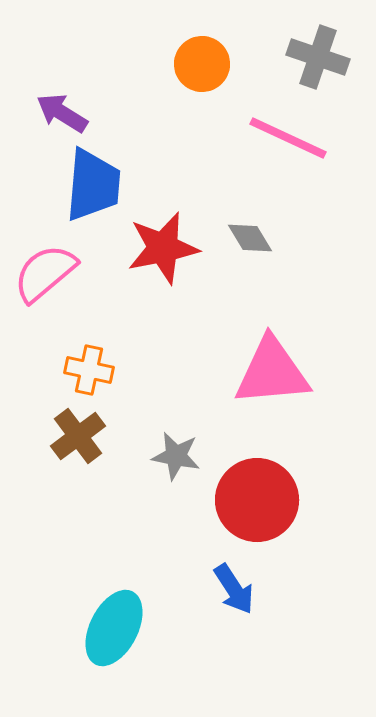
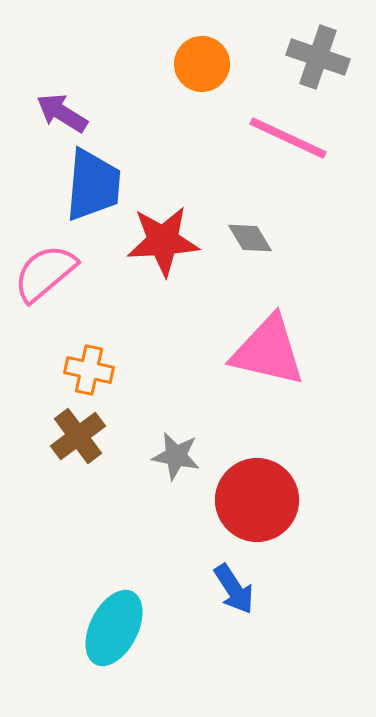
red star: moved 7 px up; rotated 8 degrees clockwise
pink triangle: moved 4 px left, 21 px up; rotated 18 degrees clockwise
